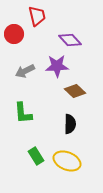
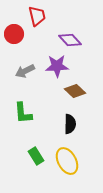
yellow ellipse: rotated 40 degrees clockwise
